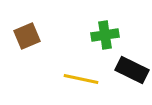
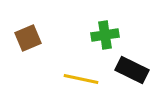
brown square: moved 1 px right, 2 px down
